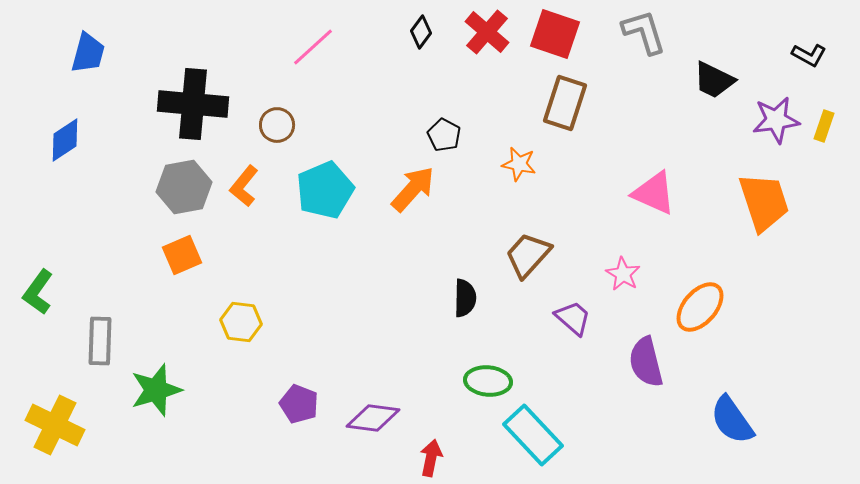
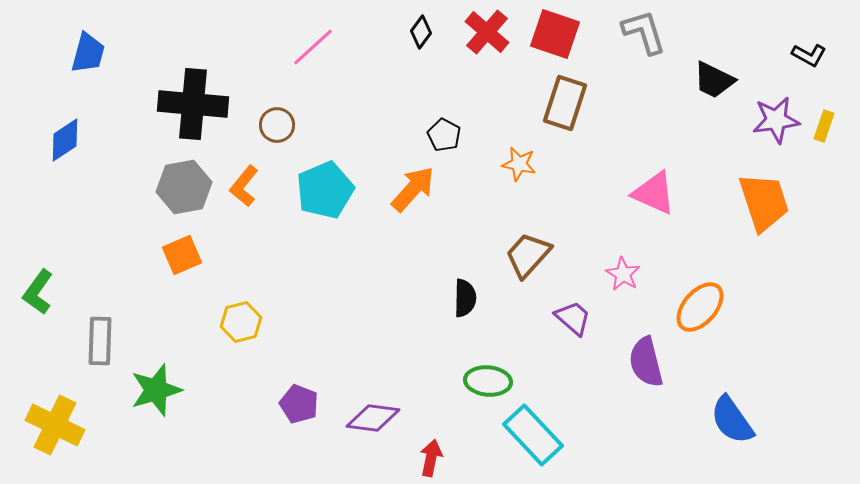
yellow hexagon: rotated 21 degrees counterclockwise
